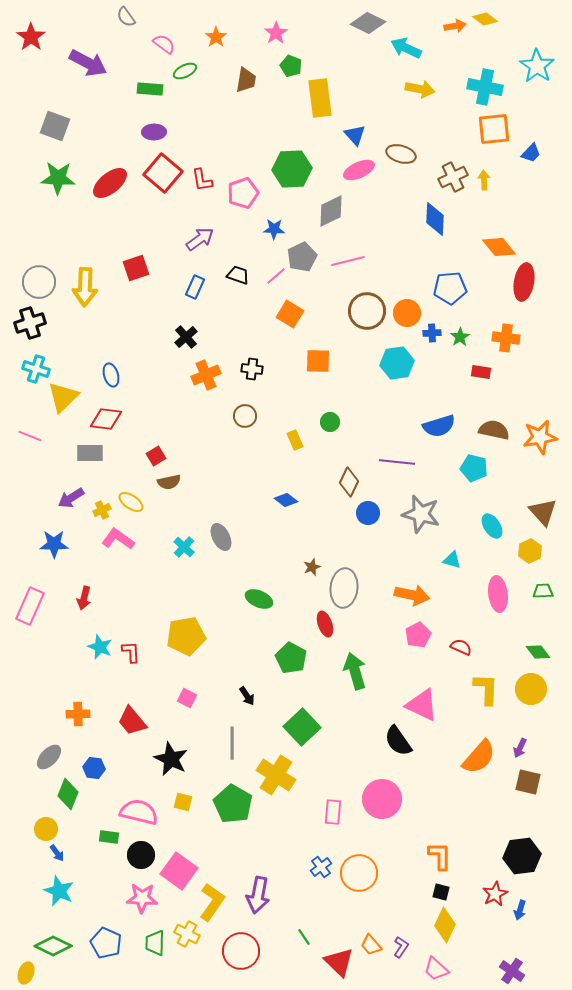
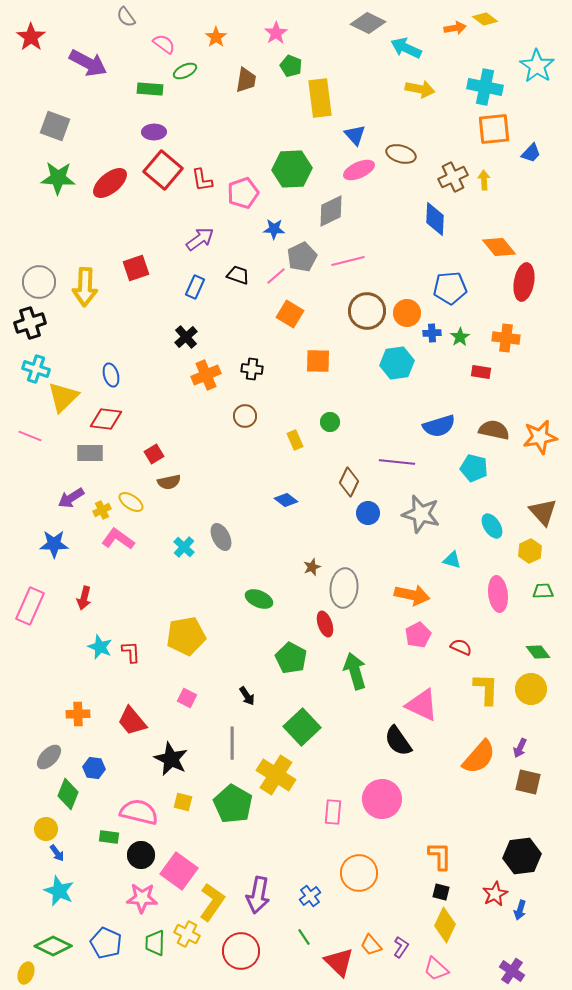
orange arrow at (455, 26): moved 2 px down
red square at (163, 173): moved 3 px up
red square at (156, 456): moved 2 px left, 2 px up
blue cross at (321, 867): moved 11 px left, 29 px down
